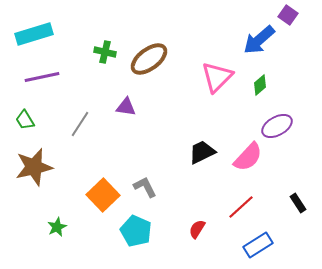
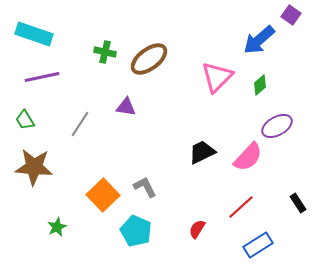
purple square: moved 3 px right
cyan rectangle: rotated 36 degrees clockwise
brown star: rotated 18 degrees clockwise
